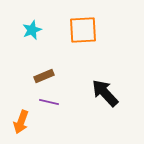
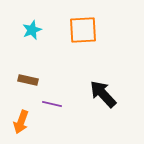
brown rectangle: moved 16 px left, 4 px down; rotated 36 degrees clockwise
black arrow: moved 2 px left, 1 px down
purple line: moved 3 px right, 2 px down
